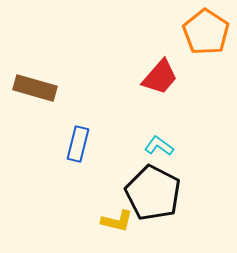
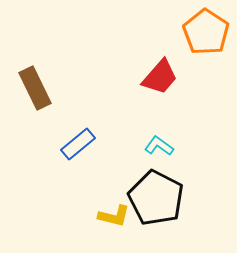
brown rectangle: rotated 48 degrees clockwise
blue rectangle: rotated 36 degrees clockwise
black pentagon: moved 3 px right, 5 px down
yellow L-shape: moved 3 px left, 5 px up
